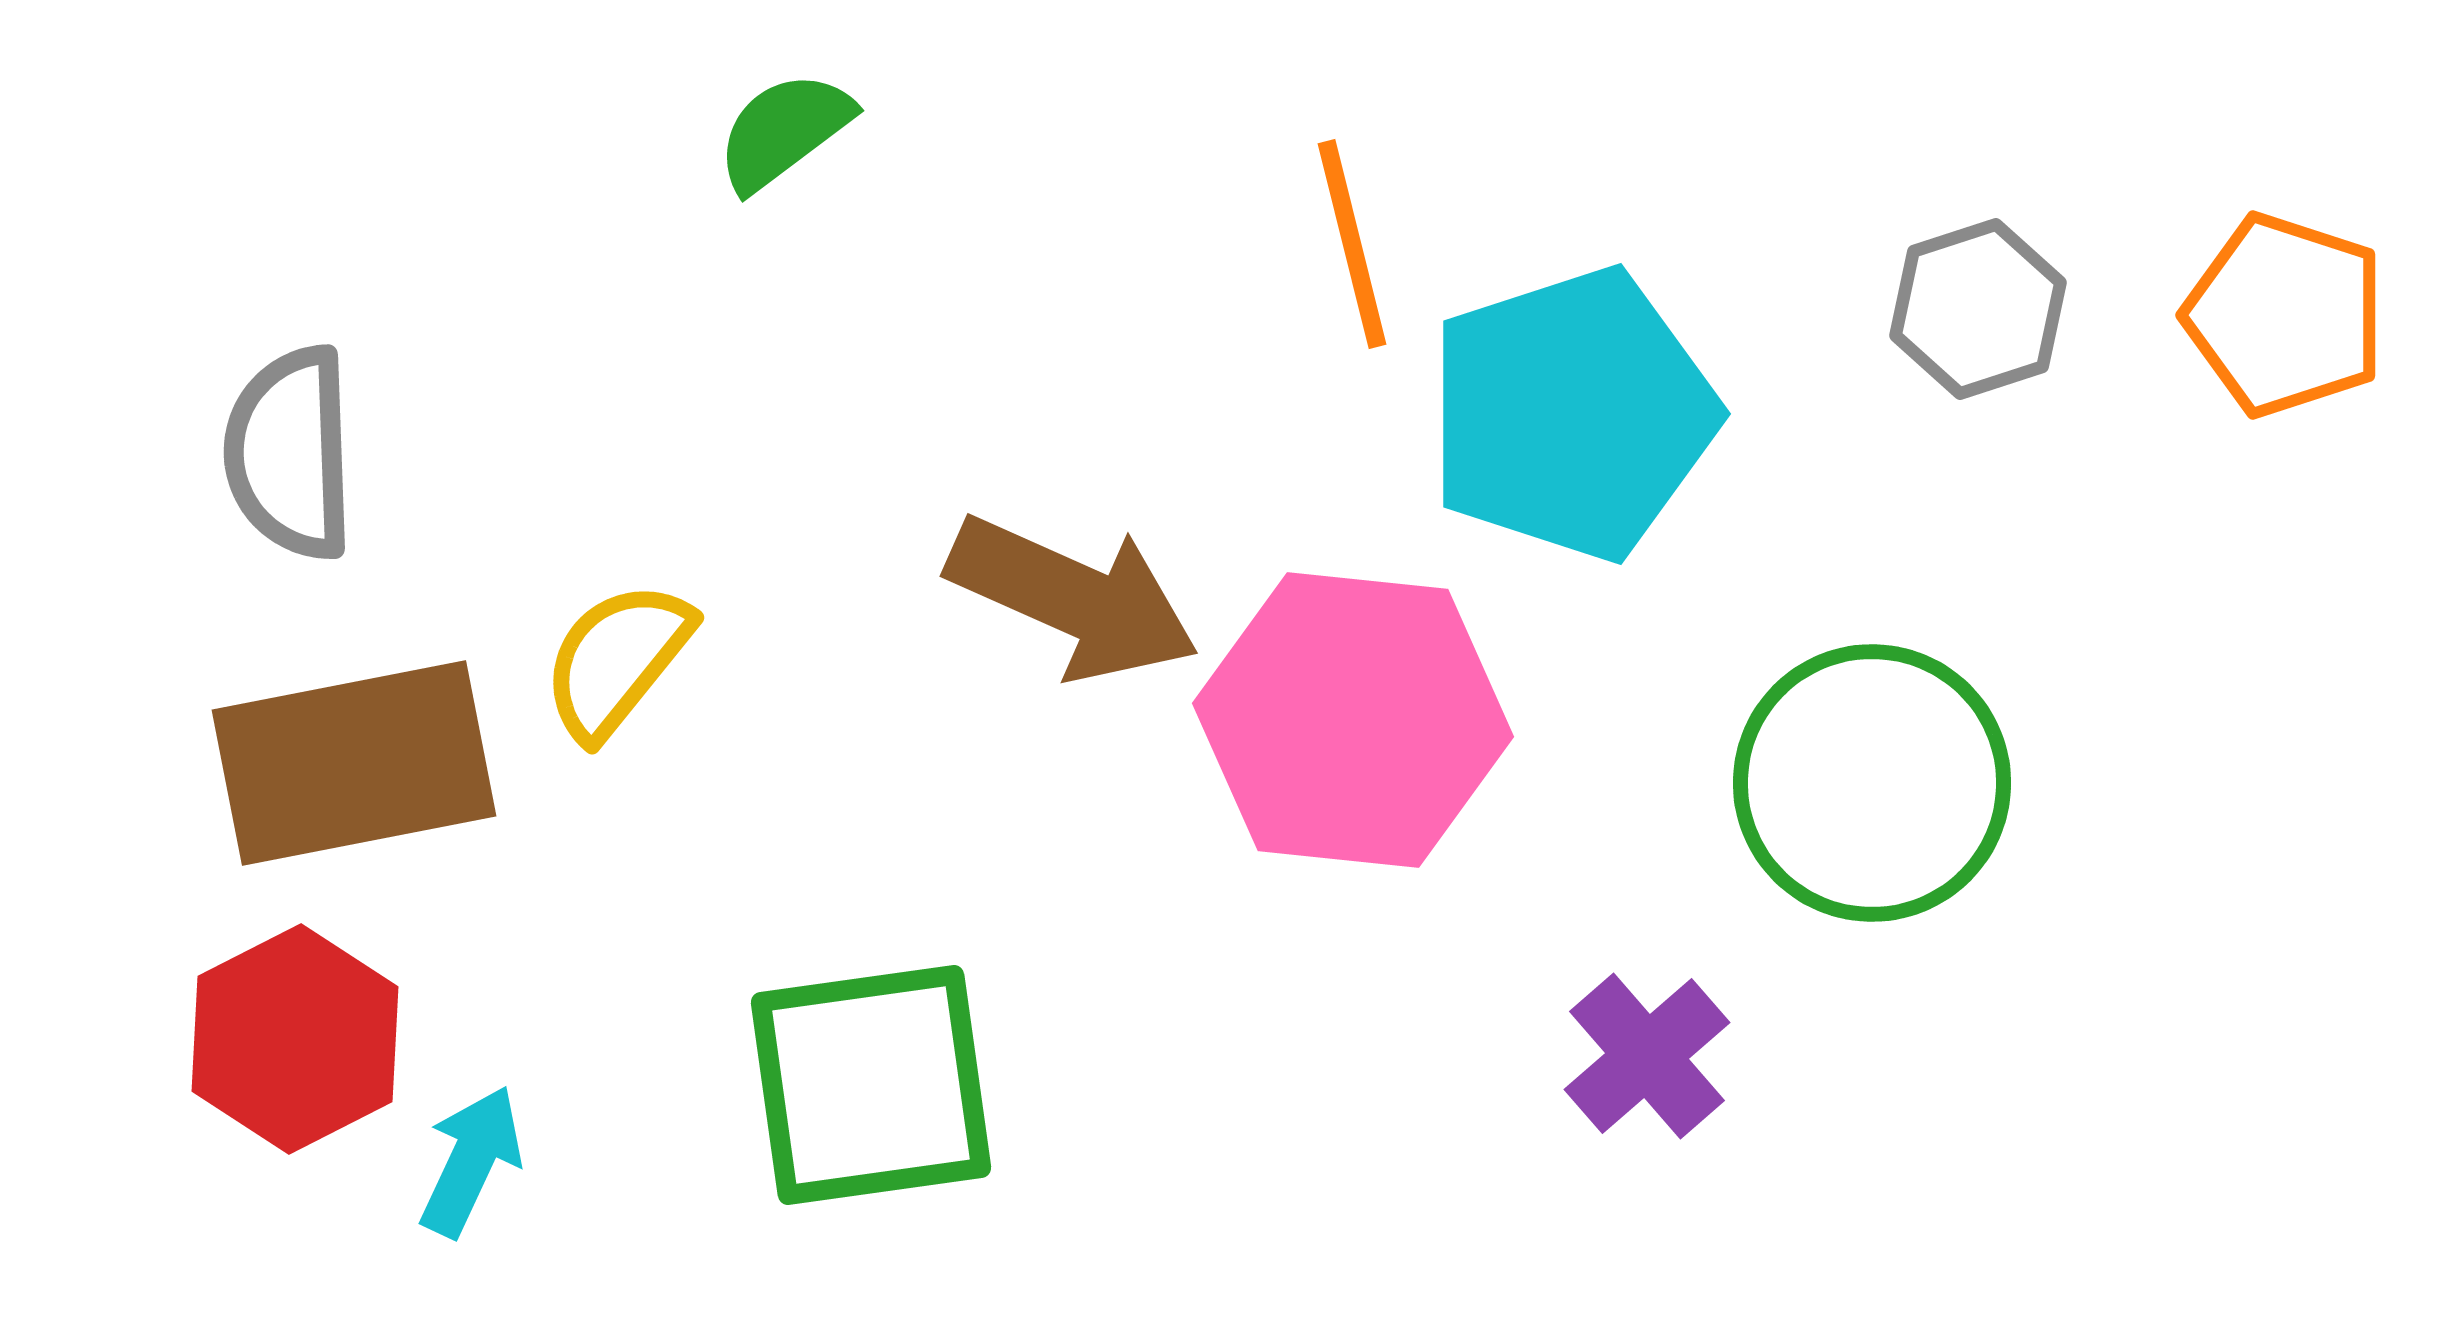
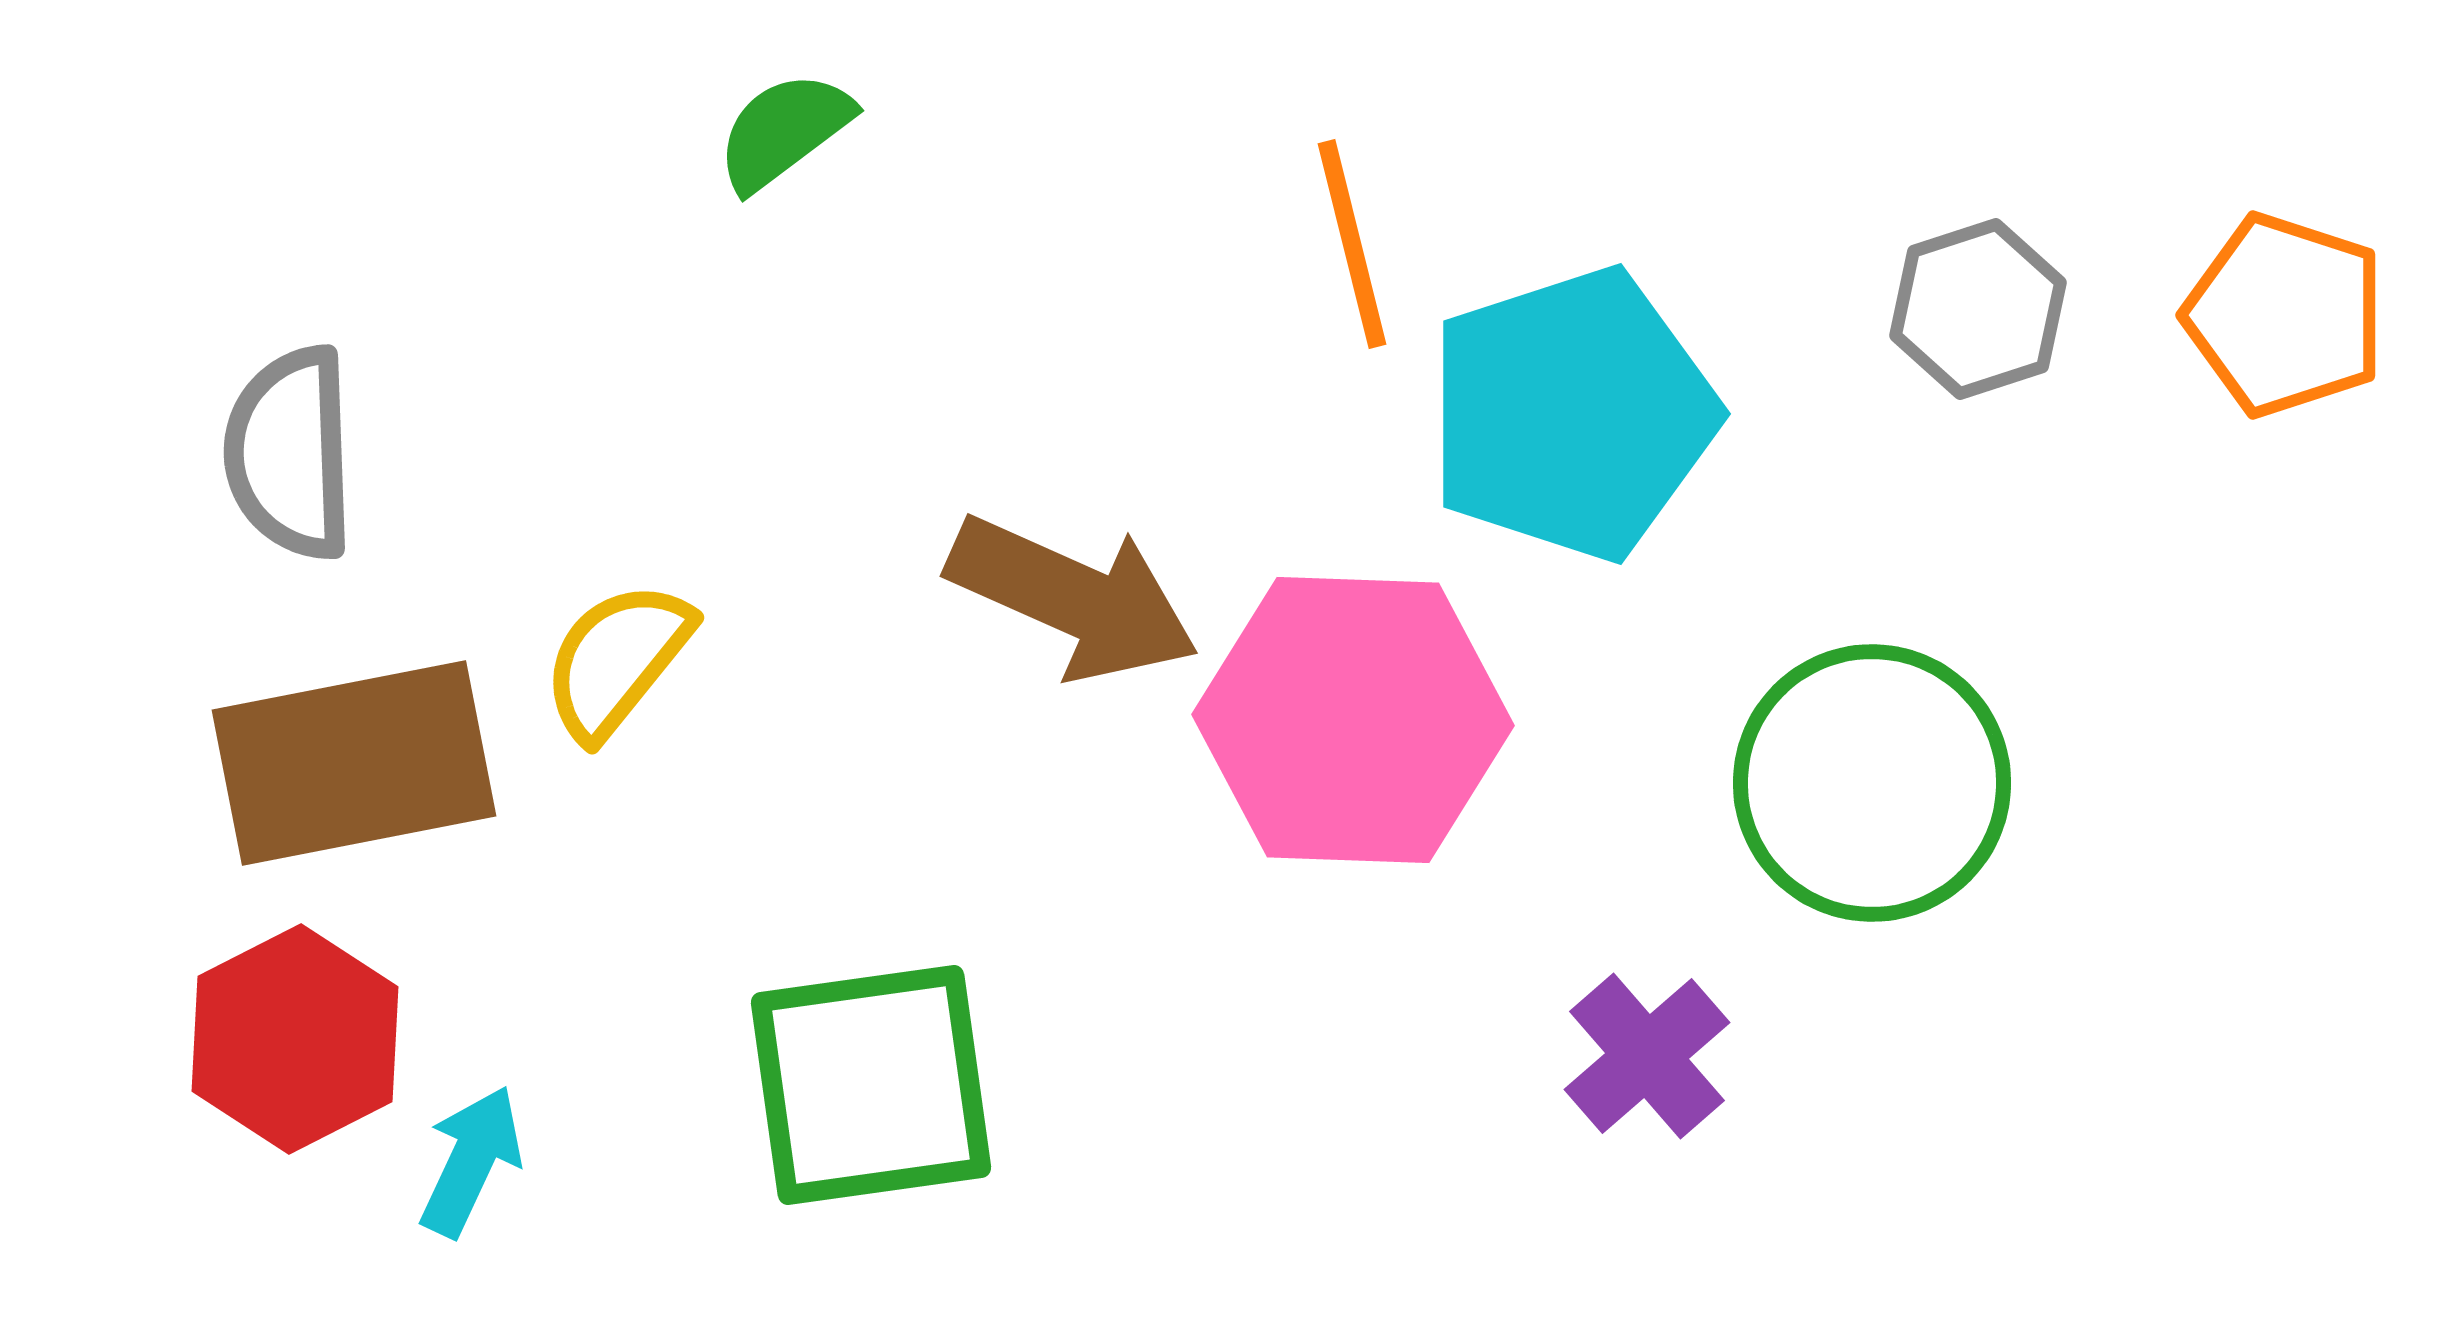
pink hexagon: rotated 4 degrees counterclockwise
